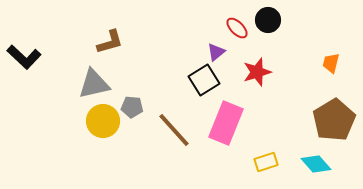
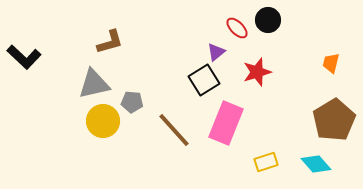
gray pentagon: moved 5 px up
